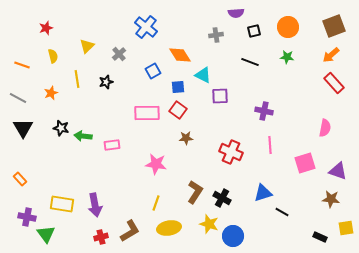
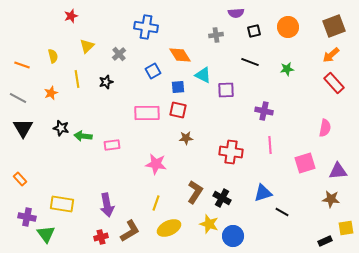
blue cross at (146, 27): rotated 30 degrees counterclockwise
red star at (46, 28): moved 25 px right, 12 px up
green star at (287, 57): moved 12 px down; rotated 16 degrees counterclockwise
purple square at (220, 96): moved 6 px right, 6 px up
red square at (178, 110): rotated 24 degrees counterclockwise
red cross at (231, 152): rotated 15 degrees counterclockwise
purple triangle at (338, 171): rotated 24 degrees counterclockwise
purple arrow at (95, 205): moved 12 px right
yellow ellipse at (169, 228): rotated 15 degrees counterclockwise
black rectangle at (320, 237): moved 5 px right, 4 px down; rotated 48 degrees counterclockwise
